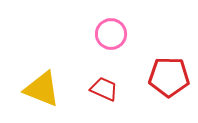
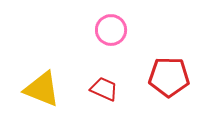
pink circle: moved 4 px up
